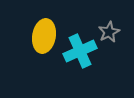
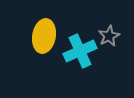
gray star: moved 4 px down
